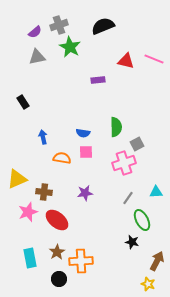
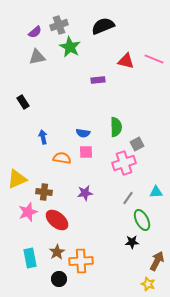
black star: rotated 16 degrees counterclockwise
